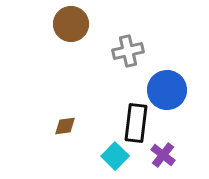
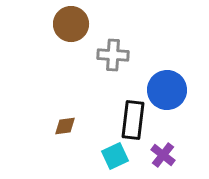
gray cross: moved 15 px left, 4 px down; rotated 16 degrees clockwise
black rectangle: moved 3 px left, 3 px up
cyan square: rotated 20 degrees clockwise
